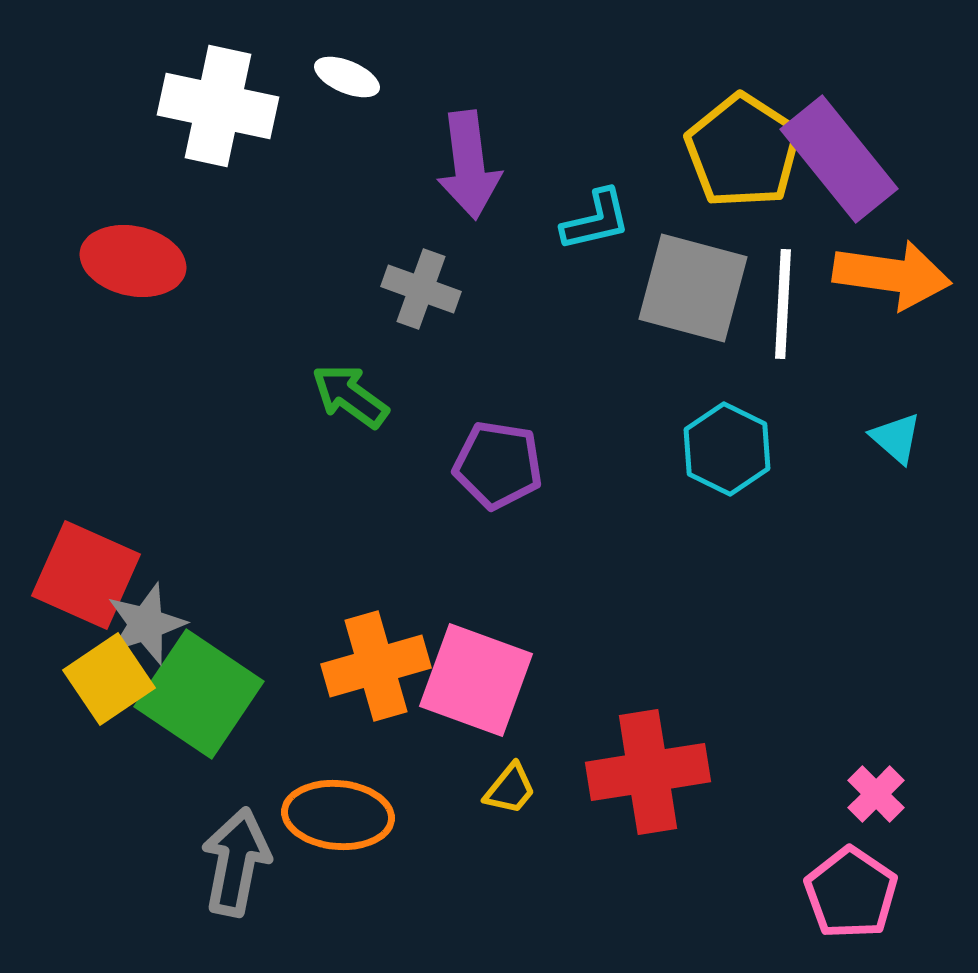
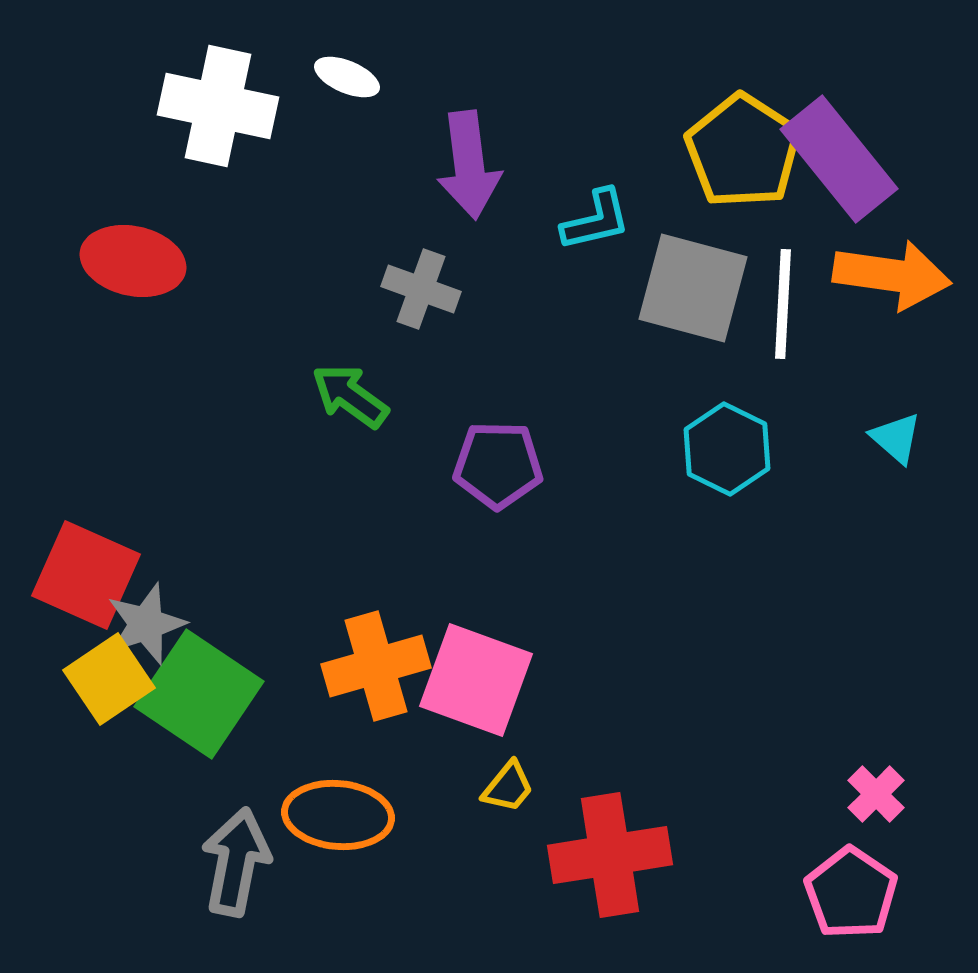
purple pentagon: rotated 8 degrees counterclockwise
red cross: moved 38 px left, 83 px down
yellow trapezoid: moved 2 px left, 2 px up
